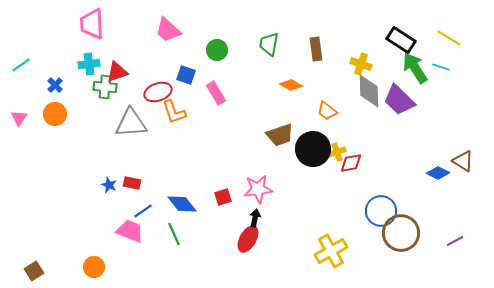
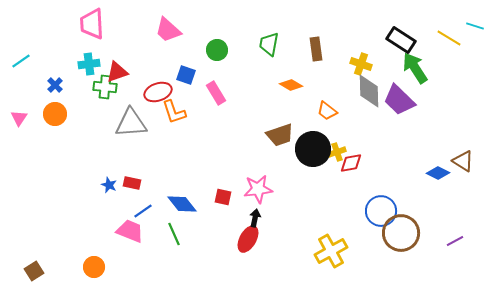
cyan line at (21, 65): moved 4 px up
cyan line at (441, 67): moved 34 px right, 41 px up
red square at (223, 197): rotated 30 degrees clockwise
